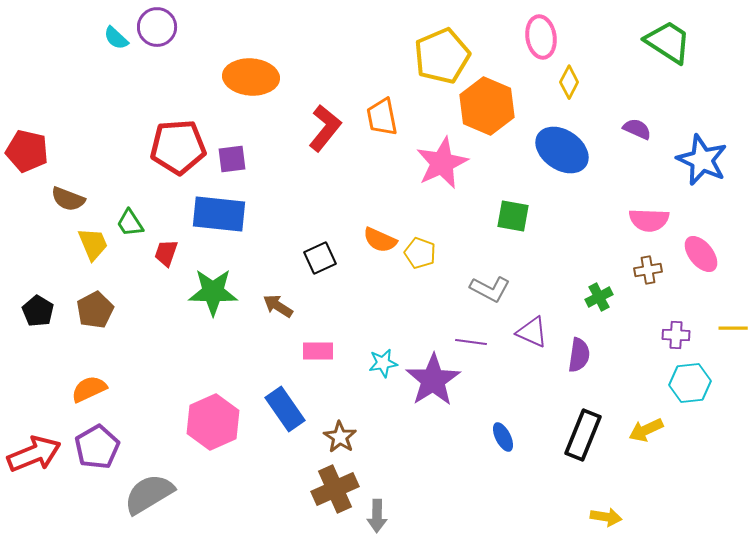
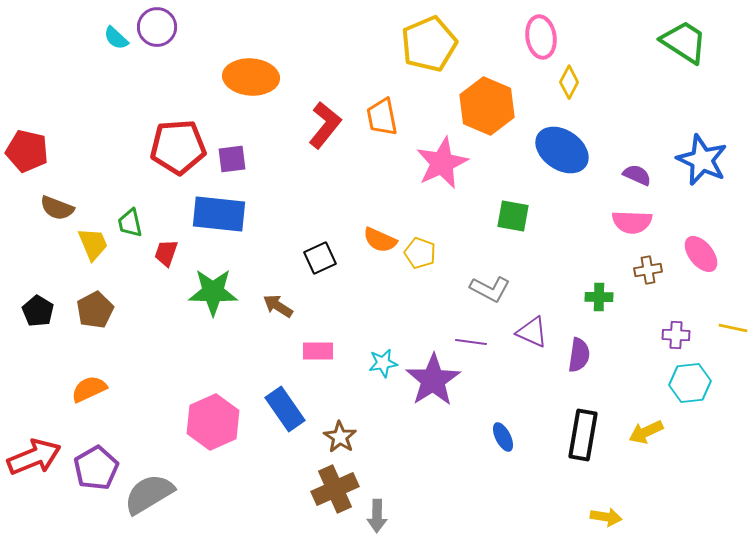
green trapezoid at (668, 42): moved 16 px right
yellow pentagon at (442, 56): moved 13 px left, 12 px up
red L-shape at (325, 128): moved 3 px up
purple semicircle at (637, 129): moved 46 px down
brown semicircle at (68, 199): moved 11 px left, 9 px down
pink semicircle at (649, 220): moved 17 px left, 2 px down
green trapezoid at (130, 223): rotated 20 degrees clockwise
green cross at (599, 297): rotated 28 degrees clockwise
yellow line at (733, 328): rotated 12 degrees clockwise
yellow arrow at (646, 430): moved 2 px down
black rectangle at (583, 435): rotated 12 degrees counterclockwise
purple pentagon at (97, 447): moved 1 px left, 21 px down
red arrow at (34, 454): moved 3 px down
